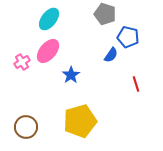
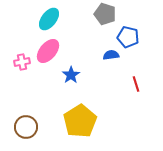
blue semicircle: rotated 133 degrees counterclockwise
pink cross: rotated 21 degrees clockwise
yellow pentagon: rotated 16 degrees counterclockwise
